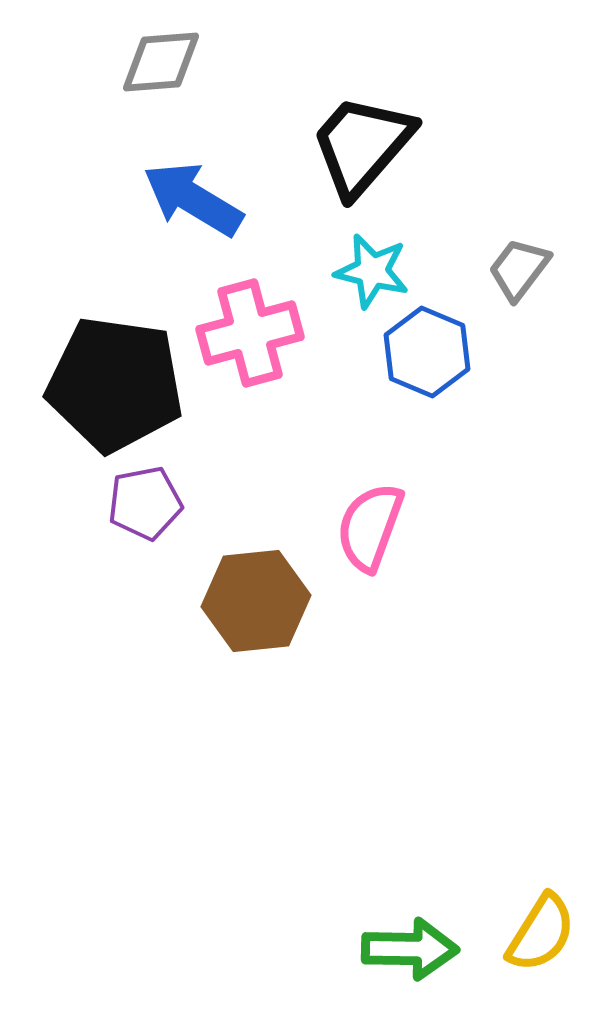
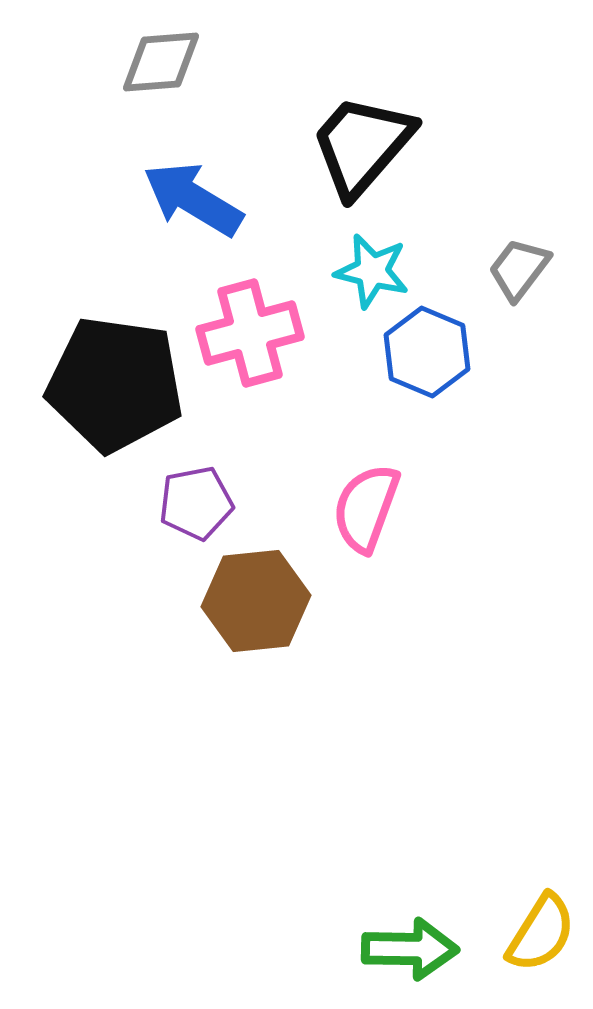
purple pentagon: moved 51 px right
pink semicircle: moved 4 px left, 19 px up
